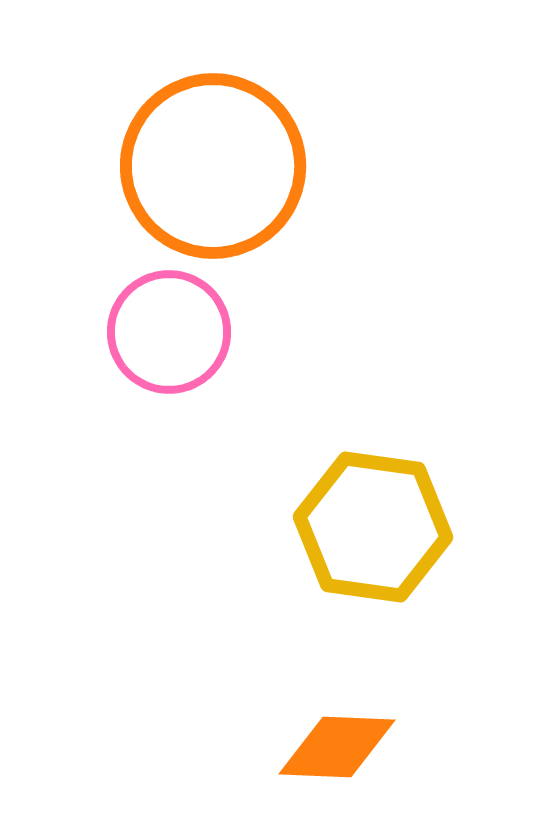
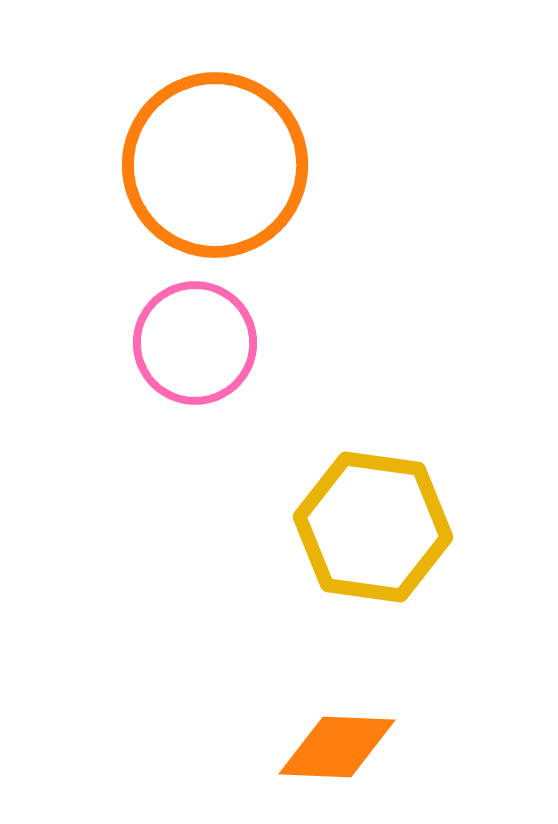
orange circle: moved 2 px right, 1 px up
pink circle: moved 26 px right, 11 px down
